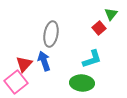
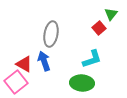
red triangle: rotated 42 degrees counterclockwise
